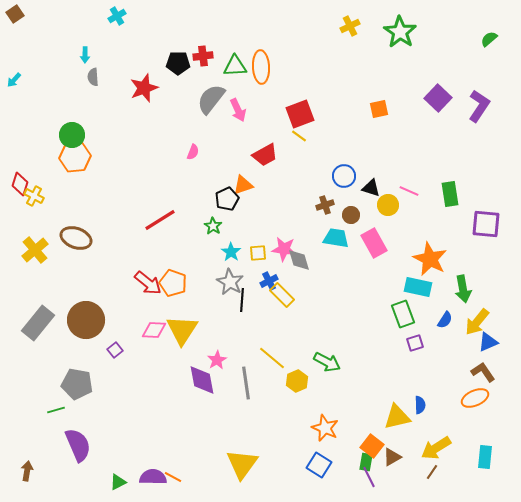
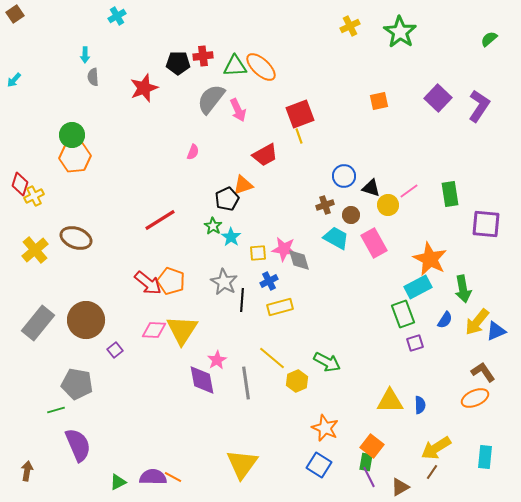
orange ellipse at (261, 67): rotated 44 degrees counterclockwise
orange square at (379, 109): moved 8 px up
yellow line at (299, 136): rotated 35 degrees clockwise
pink line at (409, 191): rotated 60 degrees counterclockwise
yellow cross at (34, 196): rotated 36 degrees clockwise
cyan trapezoid at (336, 238): rotated 20 degrees clockwise
cyan star at (231, 252): moved 15 px up
gray star at (230, 282): moved 6 px left
orange pentagon at (173, 283): moved 2 px left, 2 px up
cyan rectangle at (418, 287): rotated 40 degrees counterclockwise
yellow rectangle at (282, 295): moved 2 px left, 12 px down; rotated 60 degrees counterclockwise
blue triangle at (488, 342): moved 8 px right, 11 px up
yellow triangle at (397, 417): moved 7 px left, 16 px up; rotated 12 degrees clockwise
brown triangle at (392, 457): moved 8 px right, 30 px down
